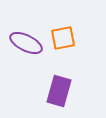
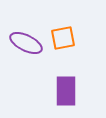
purple rectangle: moved 7 px right; rotated 16 degrees counterclockwise
